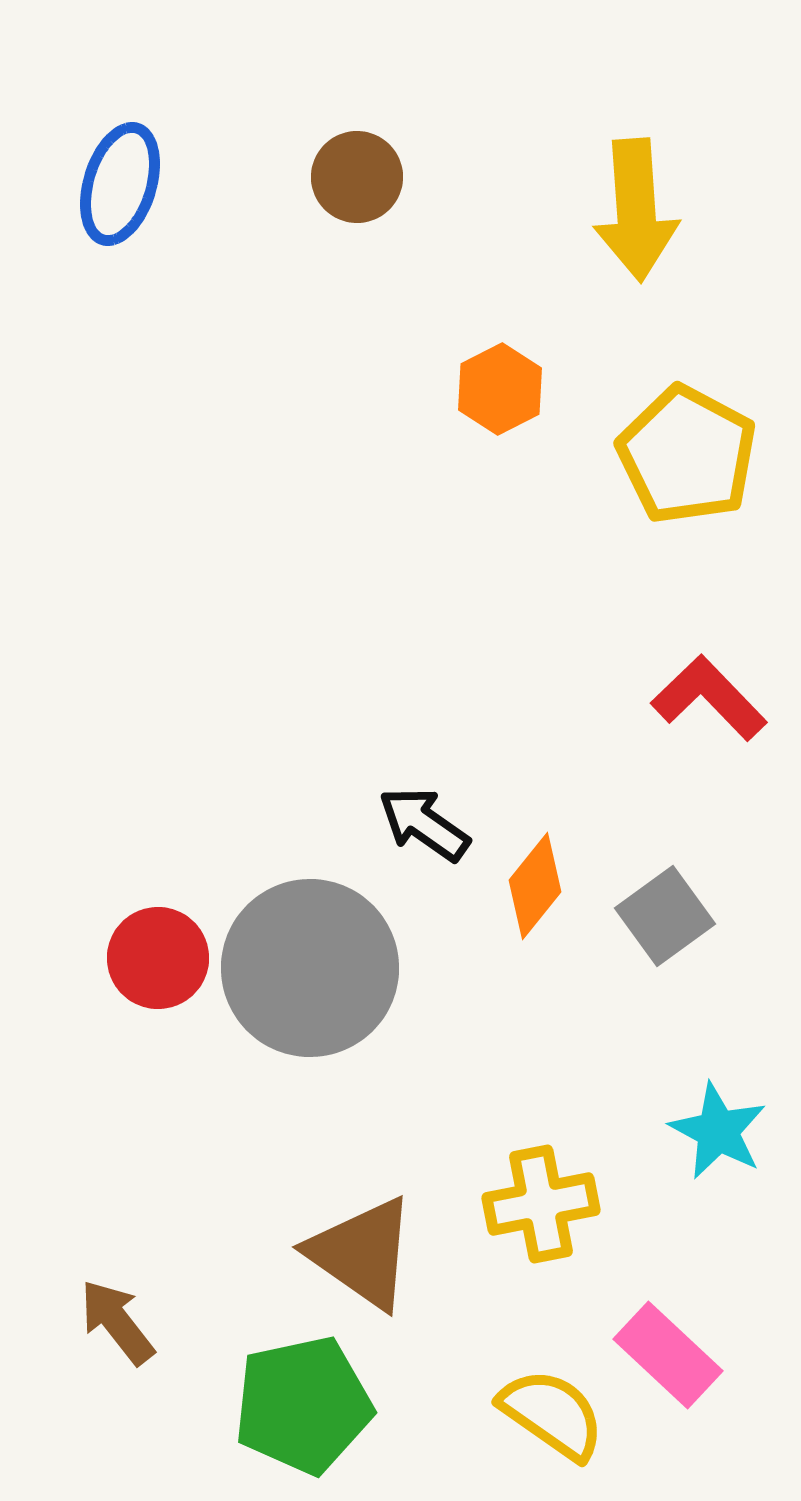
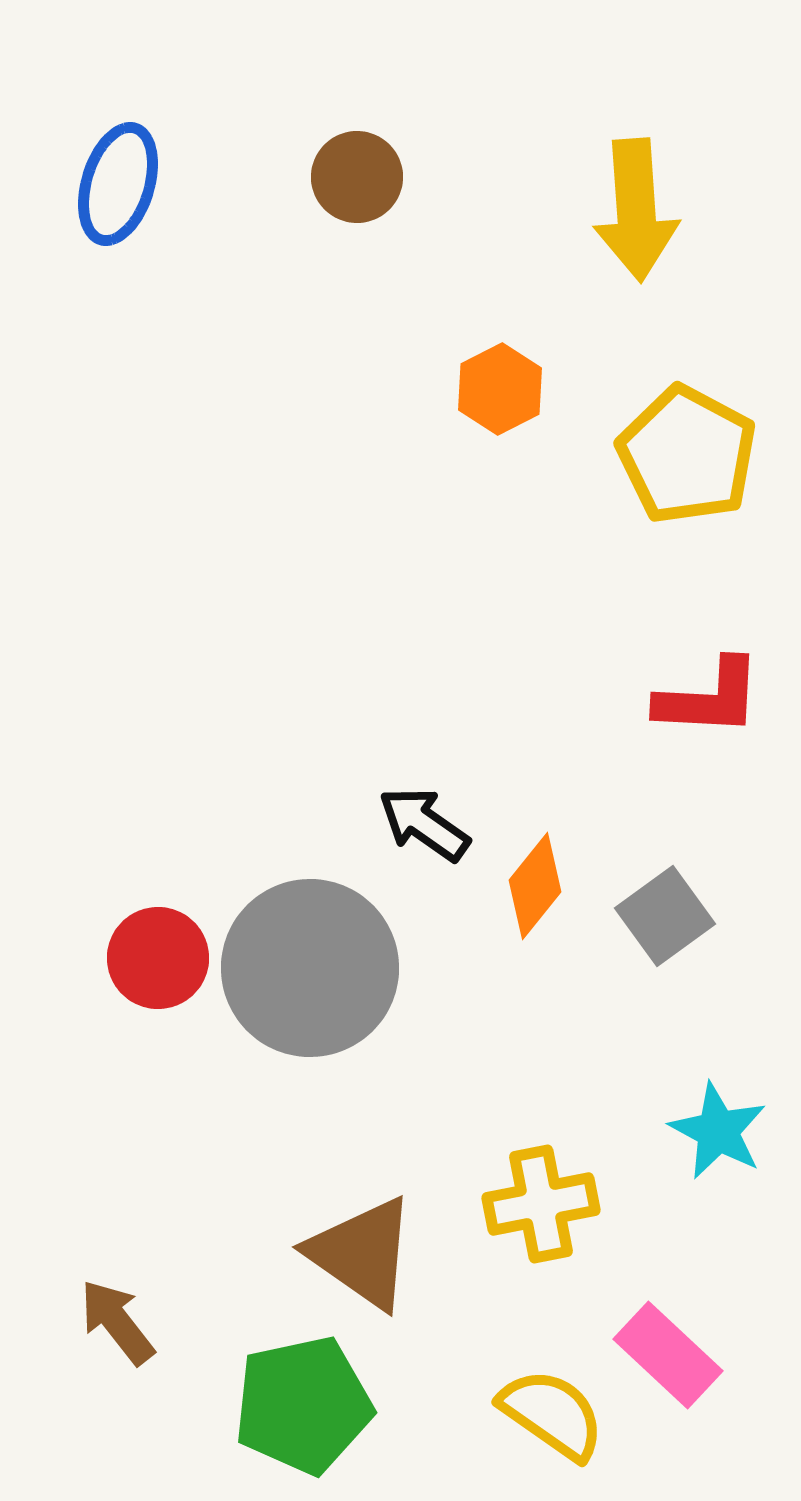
blue ellipse: moved 2 px left
red L-shape: rotated 137 degrees clockwise
